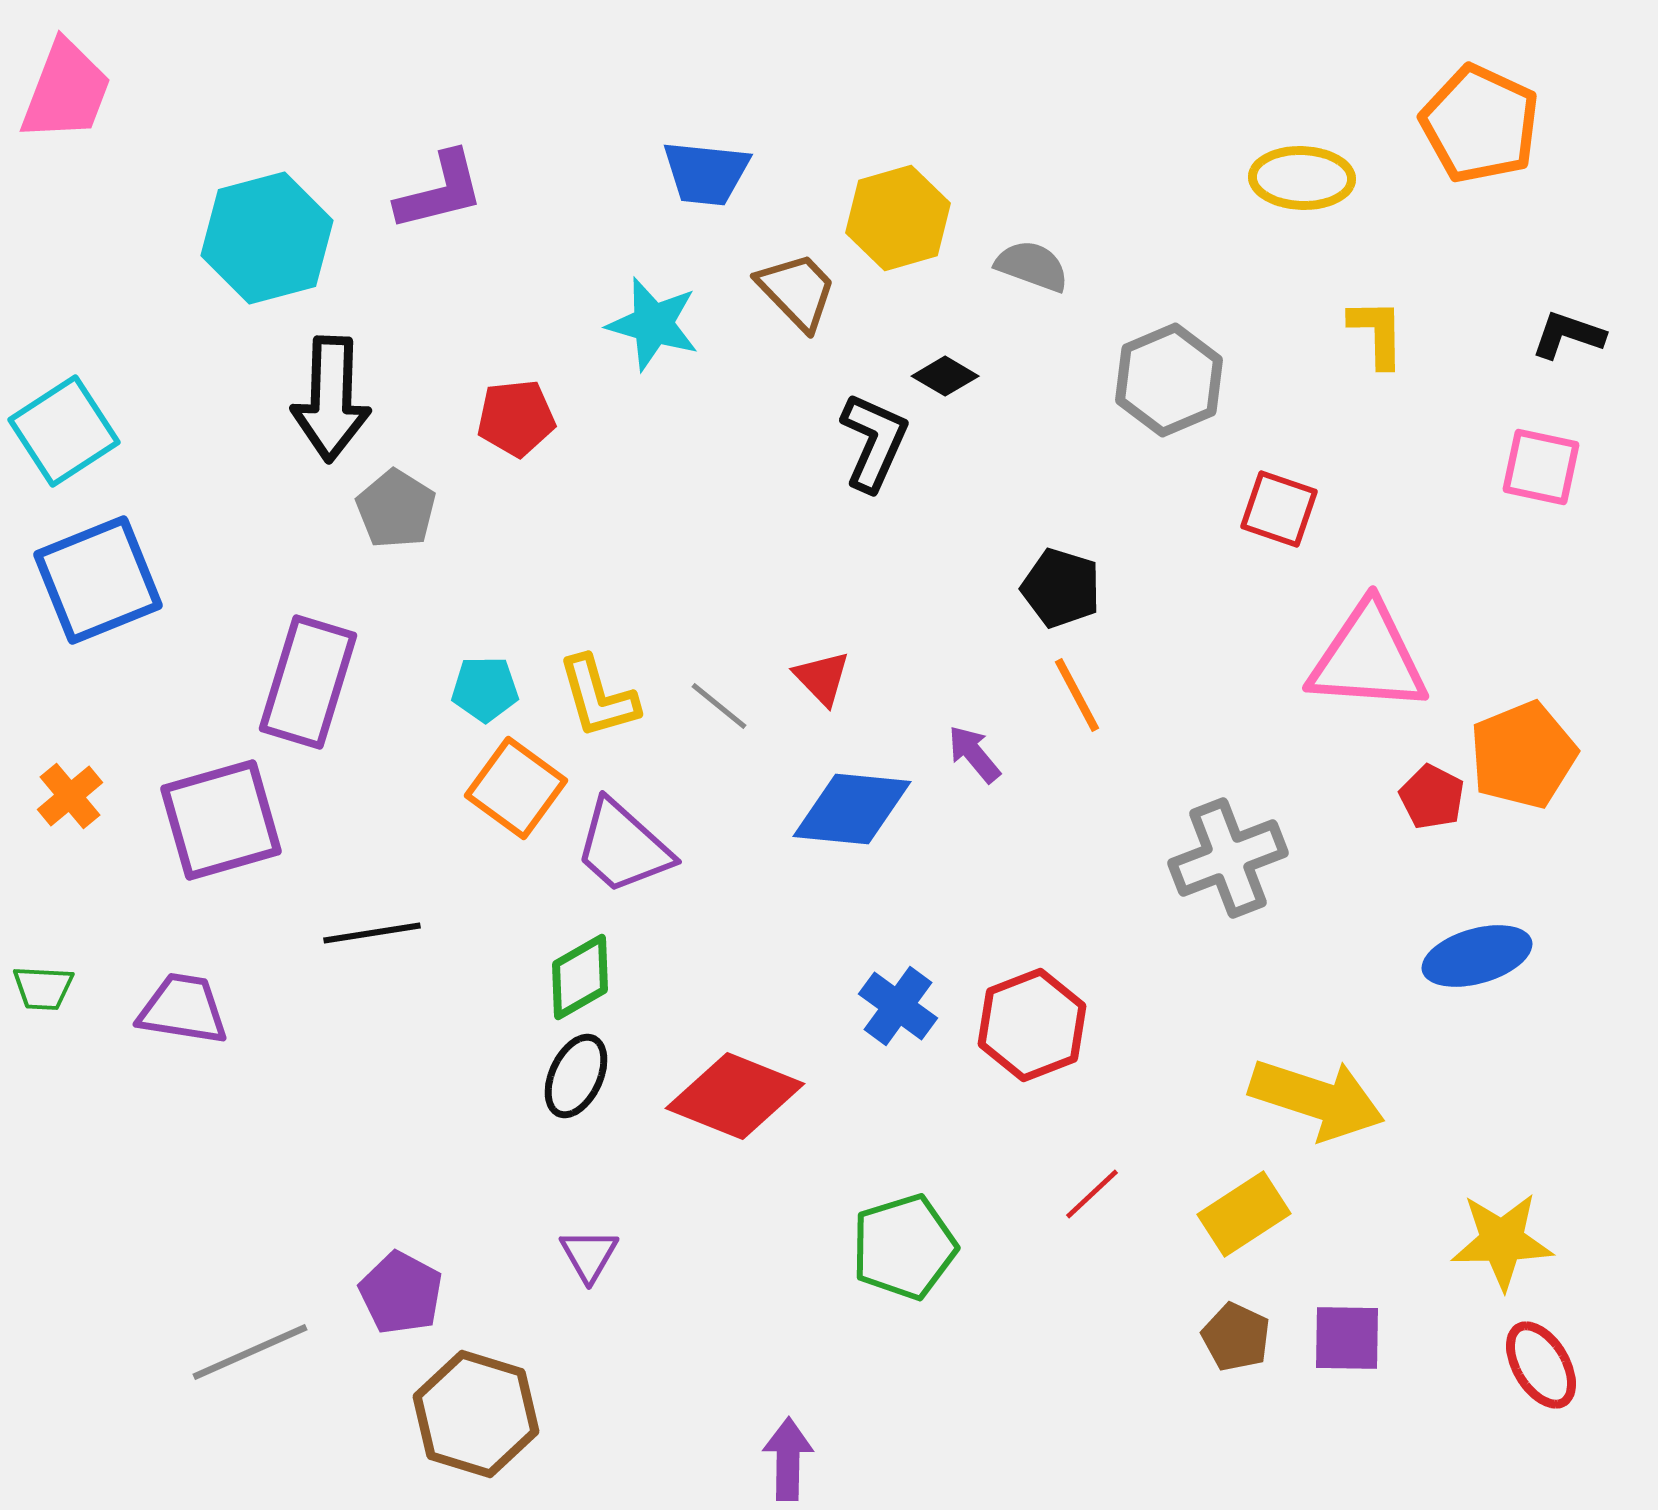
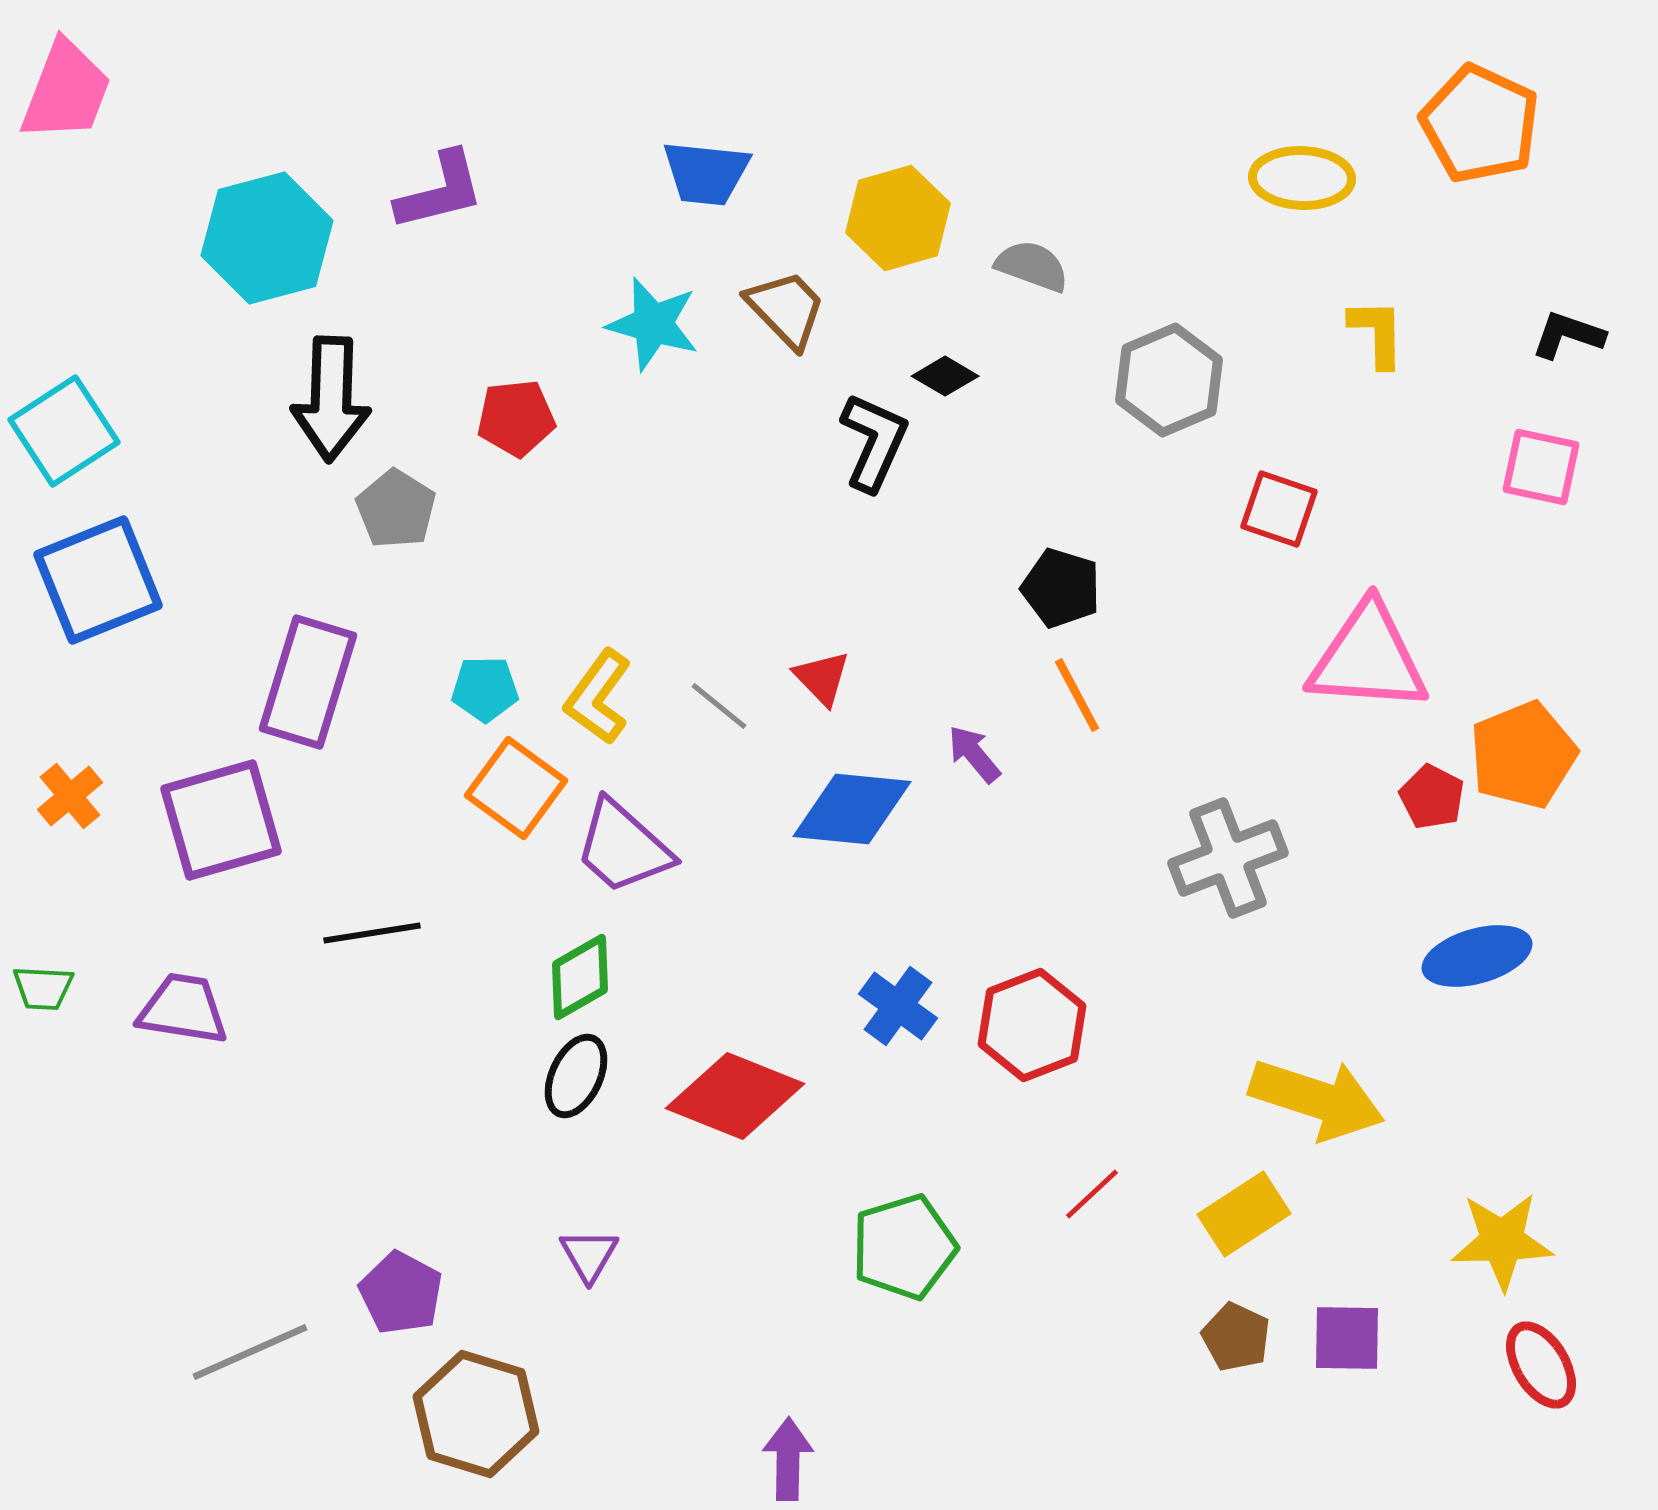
brown trapezoid at (797, 291): moved 11 px left, 18 px down
yellow L-shape at (598, 697): rotated 52 degrees clockwise
